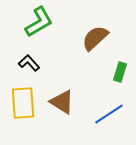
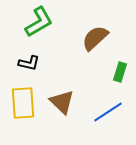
black L-shape: rotated 145 degrees clockwise
brown triangle: rotated 12 degrees clockwise
blue line: moved 1 px left, 2 px up
